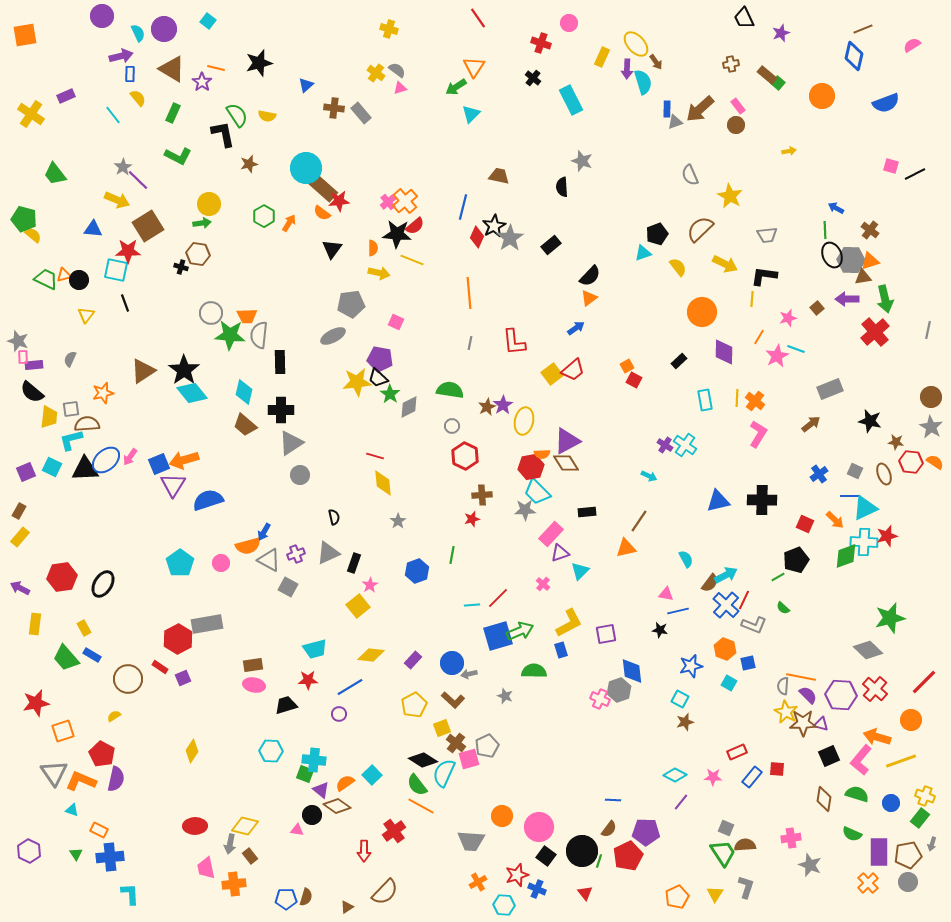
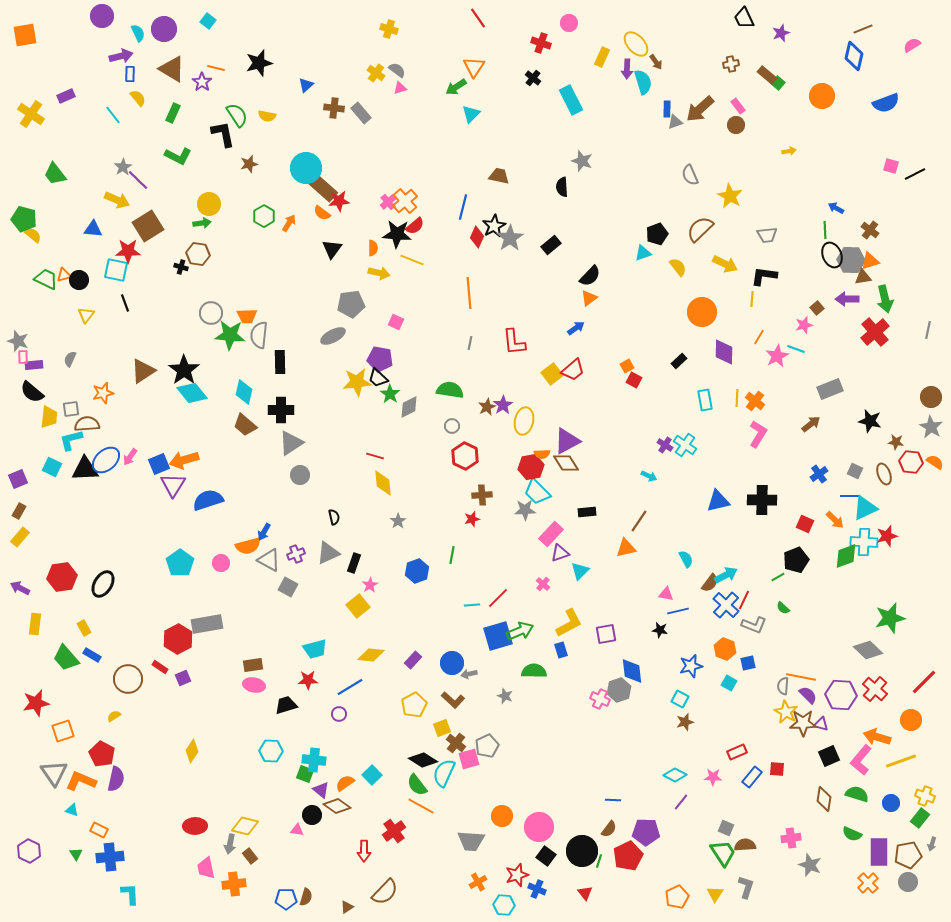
pink star at (788, 318): moved 16 px right, 7 px down
purple square at (26, 472): moved 8 px left, 7 px down
